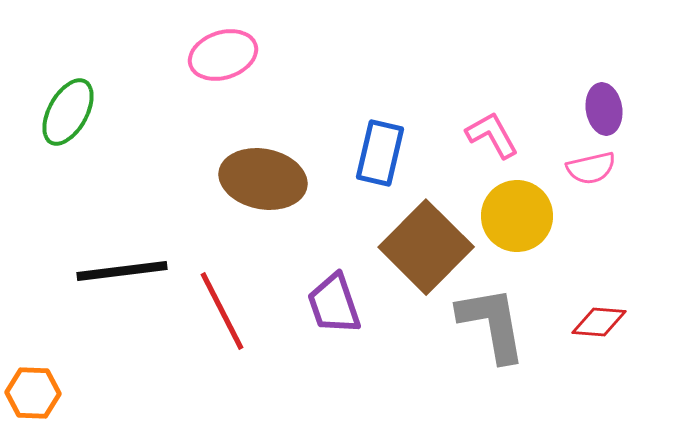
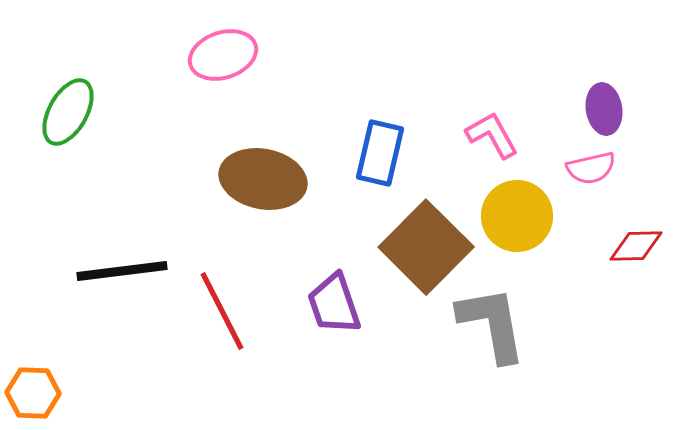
red diamond: moved 37 px right, 76 px up; rotated 6 degrees counterclockwise
